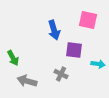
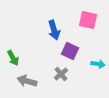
purple square: moved 4 px left, 1 px down; rotated 18 degrees clockwise
gray cross: rotated 24 degrees clockwise
